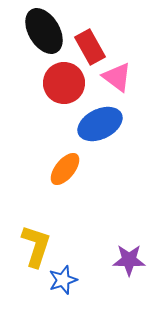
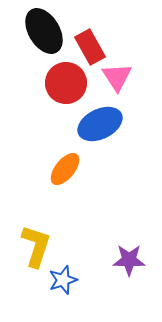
pink triangle: rotated 20 degrees clockwise
red circle: moved 2 px right
